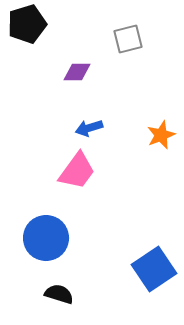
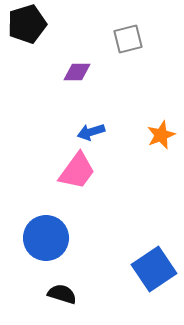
blue arrow: moved 2 px right, 4 px down
black semicircle: moved 3 px right
